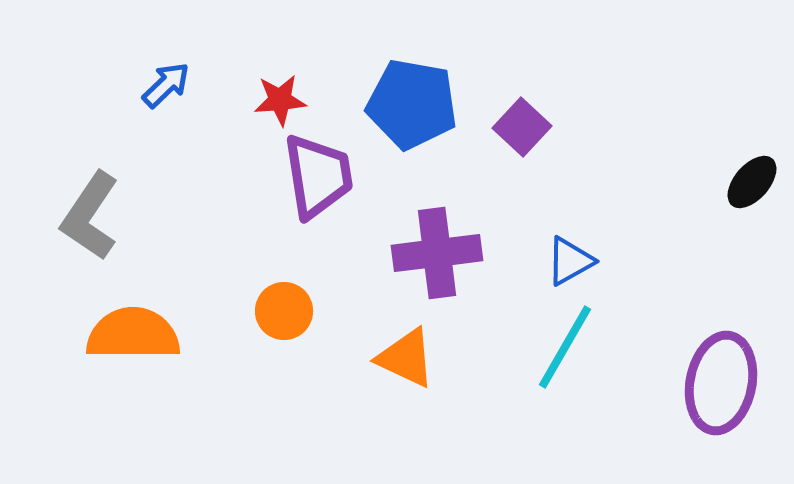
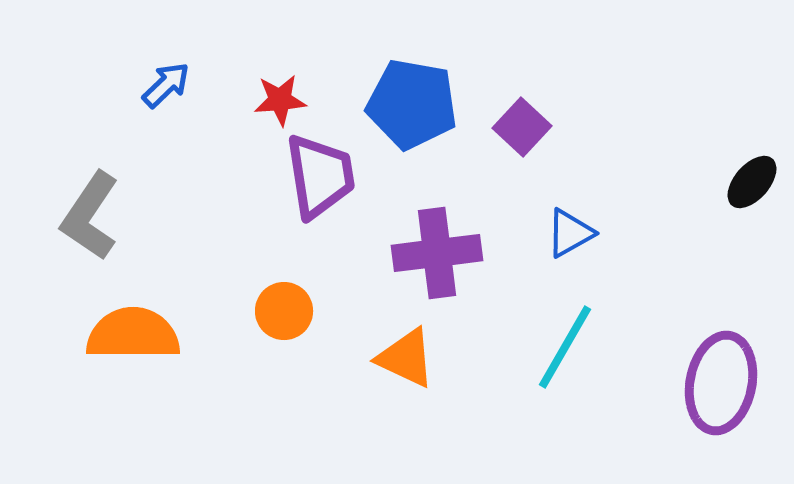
purple trapezoid: moved 2 px right
blue triangle: moved 28 px up
